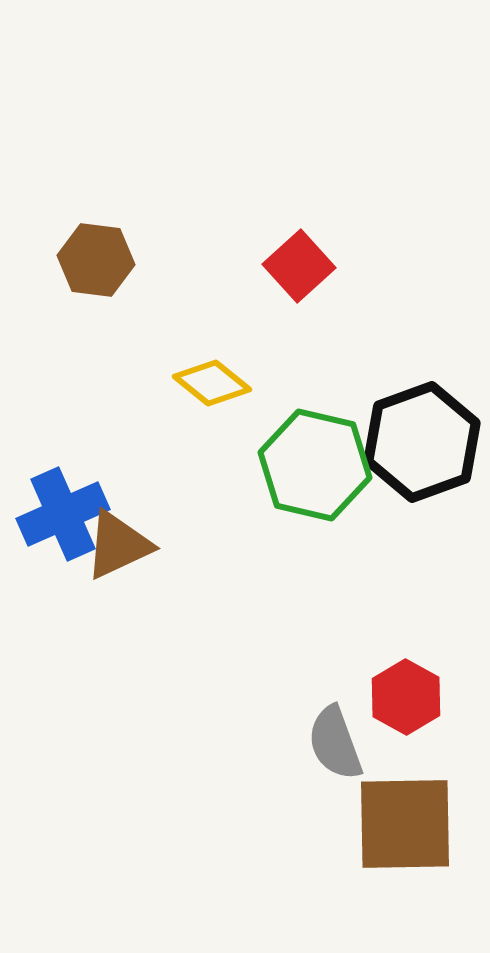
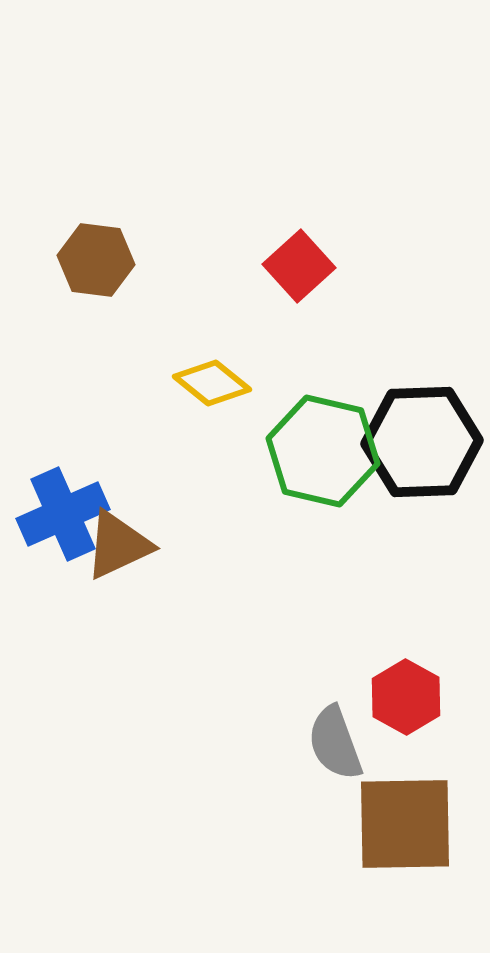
black hexagon: rotated 18 degrees clockwise
green hexagon: moved 8 px right, 14 px up
